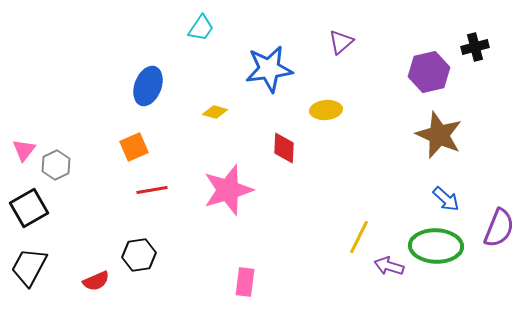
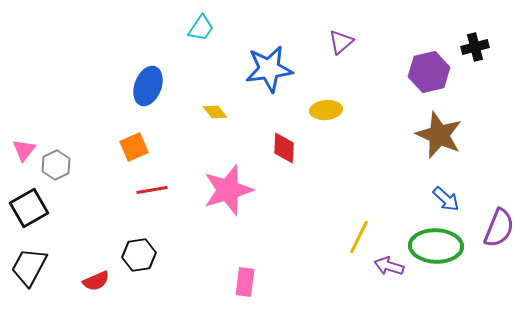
yellow diamond: rotated 35 degrees clockwise
